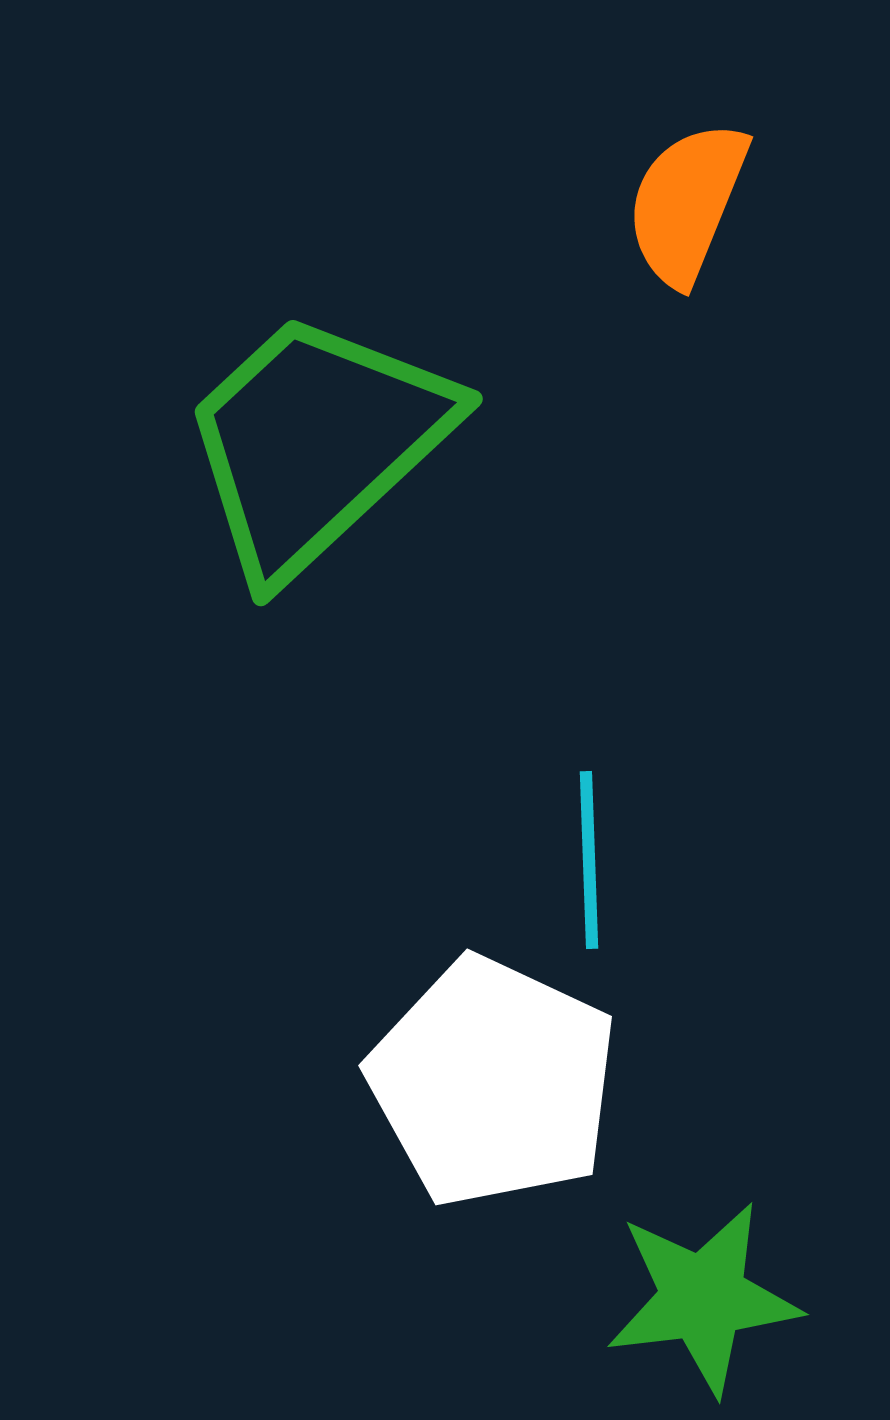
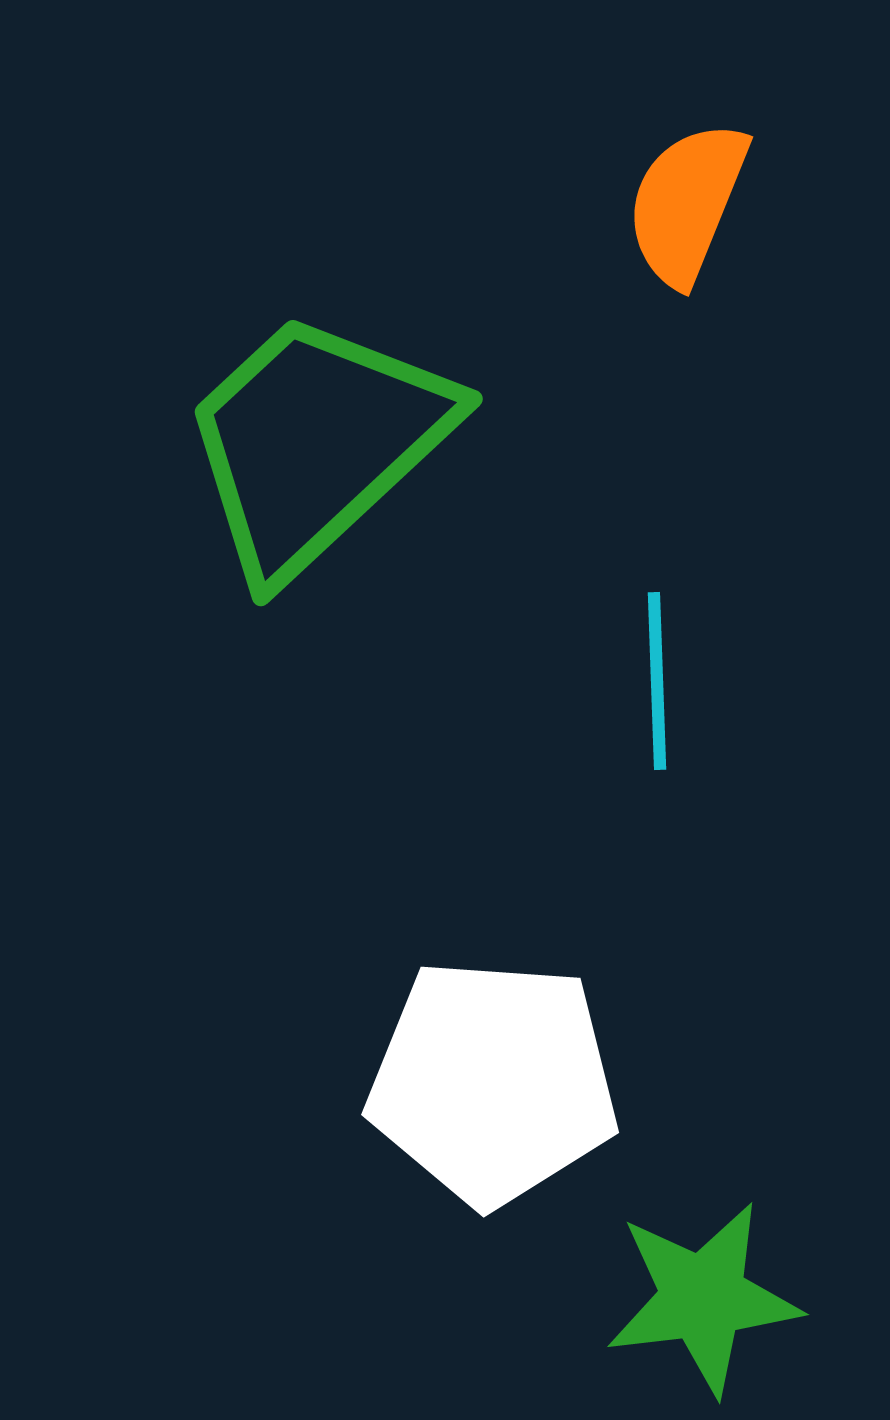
cyan line: moved 68 px right, 179 px up
white pentagon: rotated 21 degrees counterclockwise
